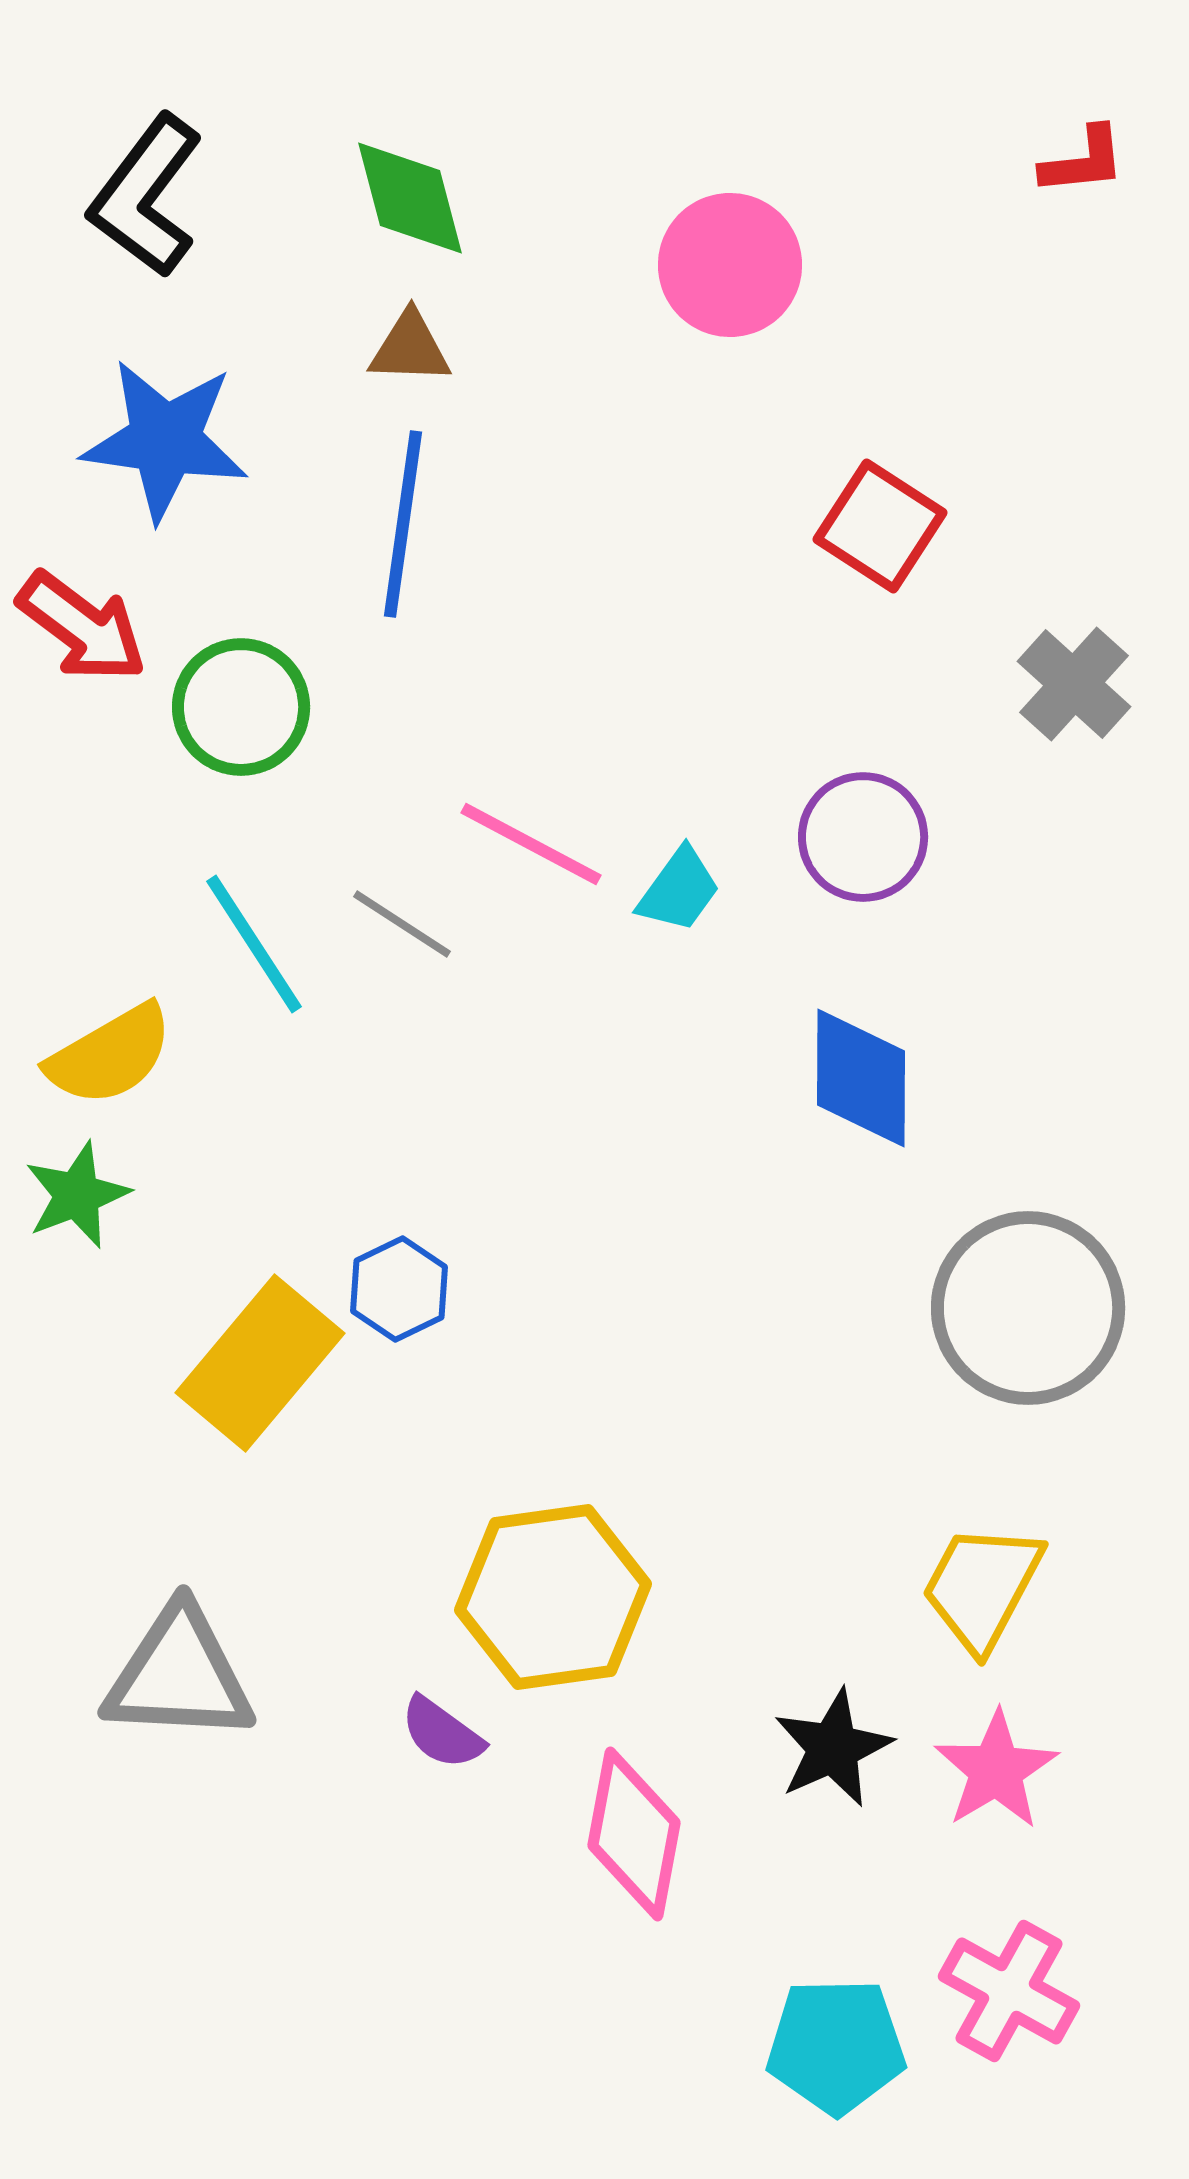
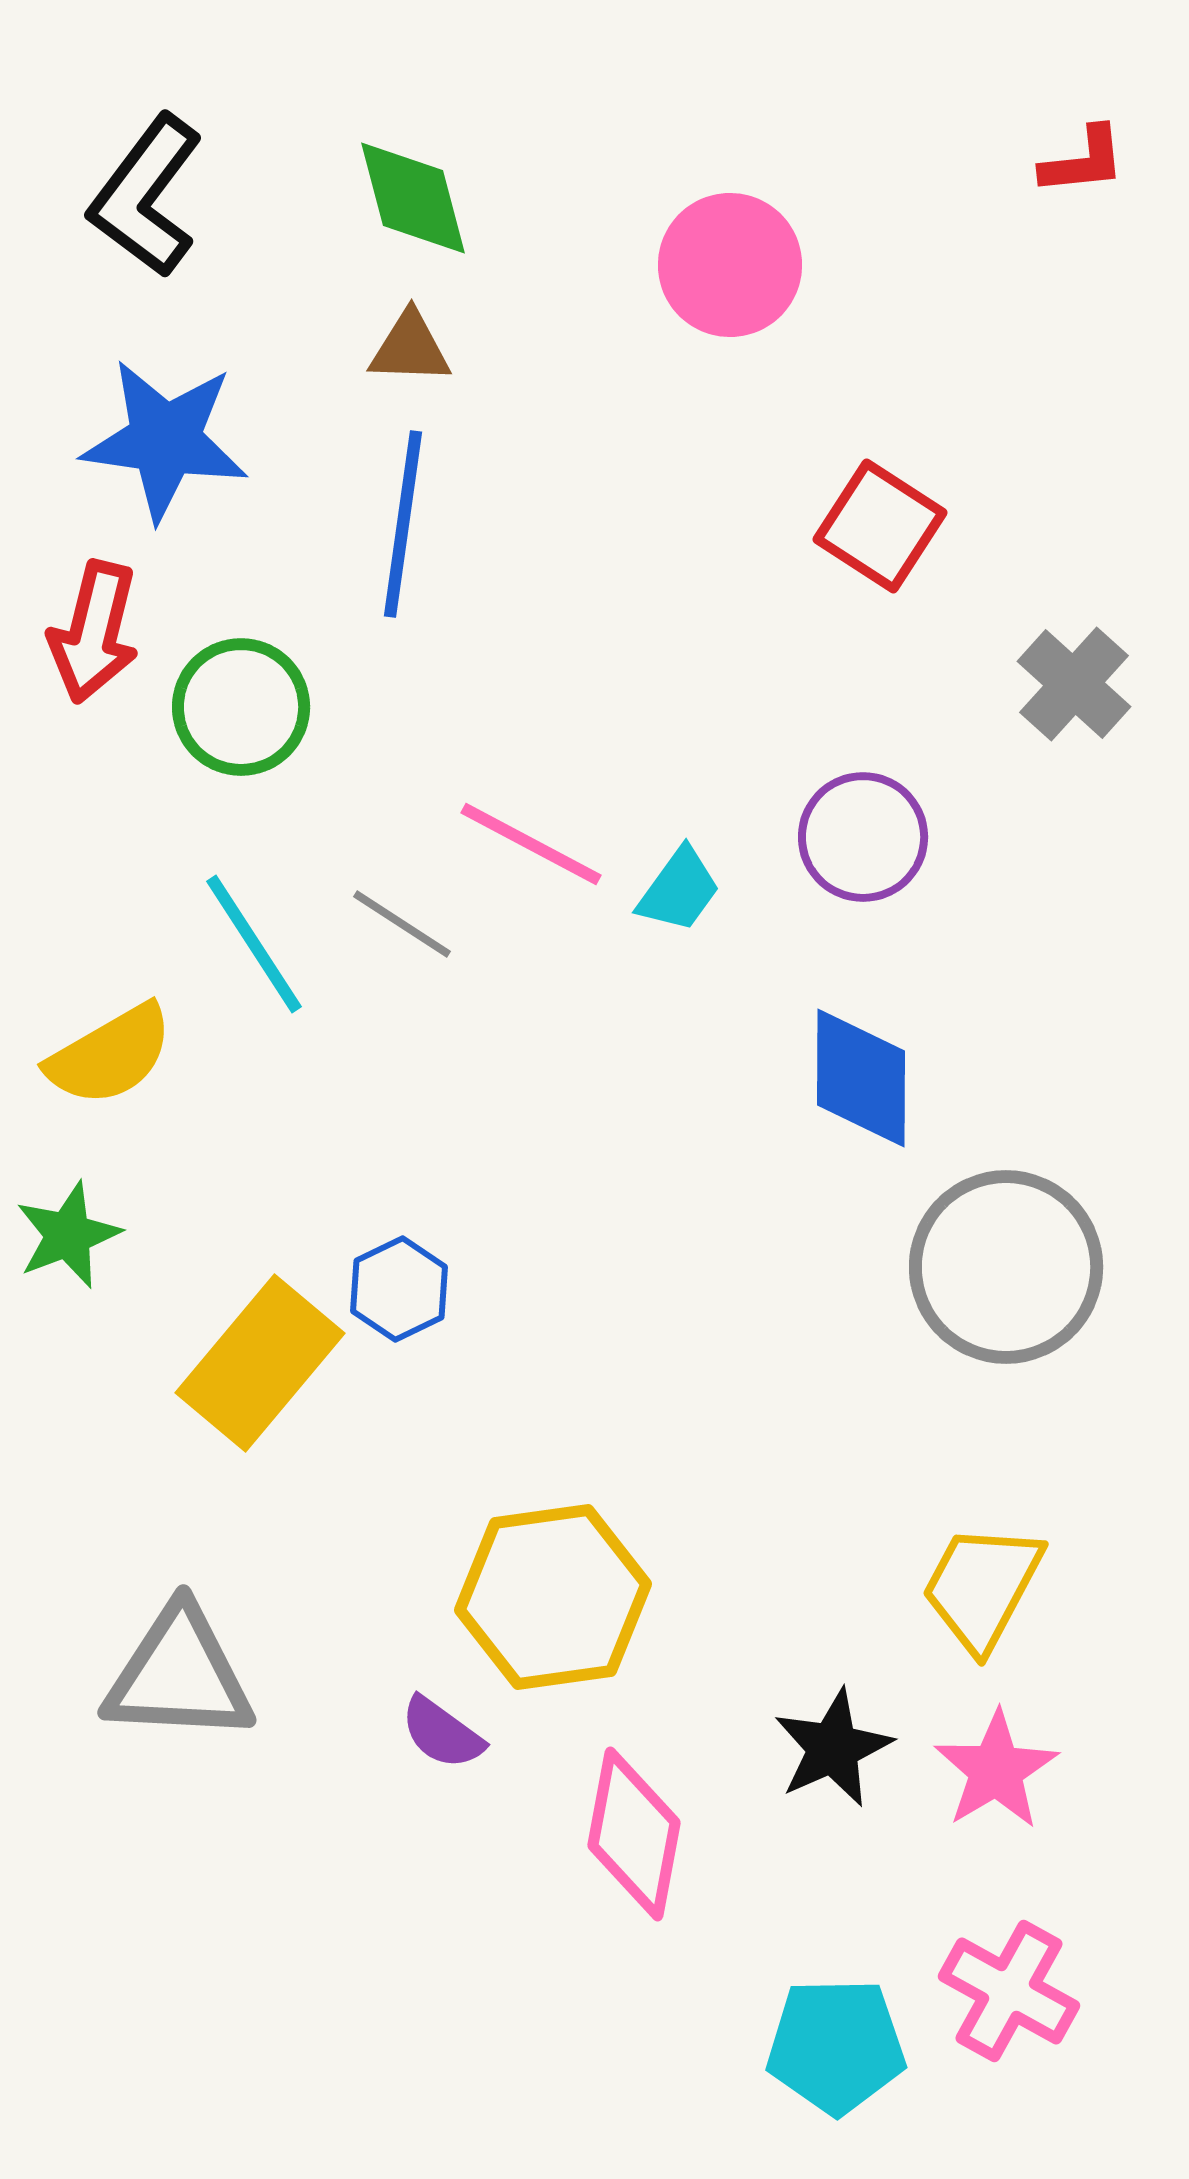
green diamond: moved 3 px right
red arrow: moved 12 px right, 5 px down; rotated 67 degrees clockwise
green star: moved 9 px left, 40 px down
gray circle: moved 22 px left, 41 px up
